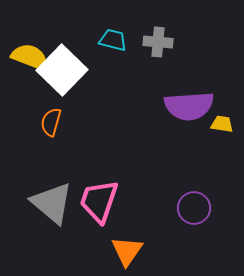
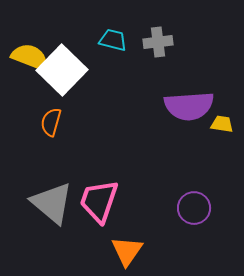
gray cross: rotated 12 degrees counterclockwise
